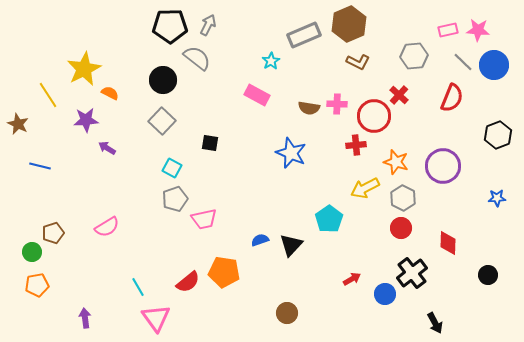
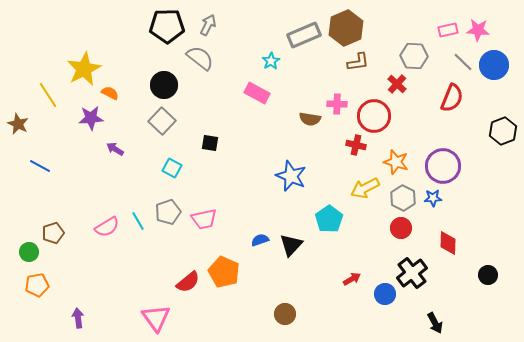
brown hexagon at (349, 24): moved 3 px left, 4 px down
black pentagon at (170, 26): moved 3 px left
gray hexagon at (414, 56): rotated 8 degrees clockwise
gray semicircle at (197, 58): moved 3 px right
brown L-shape at (358, 62): rotated 35 degrees counterclockwise
black circle at (163, 80): moved 1 px right, 5 px down
pink rectangle at (257, 95): moved 2 px up
red cross at (399, 95): moved 2 px left, 11 px up
brown semicircle at (309, 108): moved 1 px right, 11 px down
purple star at (86, 120): moved 5 px right, 2 px up
black hexagon at (498, 135): moved 5 px right, 4 px up
red cross at (356, 145): rotated 18 degrees clockwise
purple arrow at (107, 148): moved 8 px right, 1 px down
blue star at (291, 153): moved 23 px down
blue line at (40, 166): rotated 15 degrees clockwise
blue star at (497, 198): moved 64 px left
gray pentagon at (175, 199): moved 7 px left, 13 px down
green circle at (32, 252): moved 3 px left
orange pentagon at (224, 272): rotated 16 degrees clockwise
cyan line at (138, 287): moved 66 px up
brown circle at (287, 313): moved 2 px left, 1 px down
purple arrow at (85, 318): moved 7 px left
